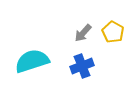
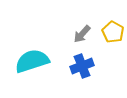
gray arrow: moved 1 px left, 1 px down
